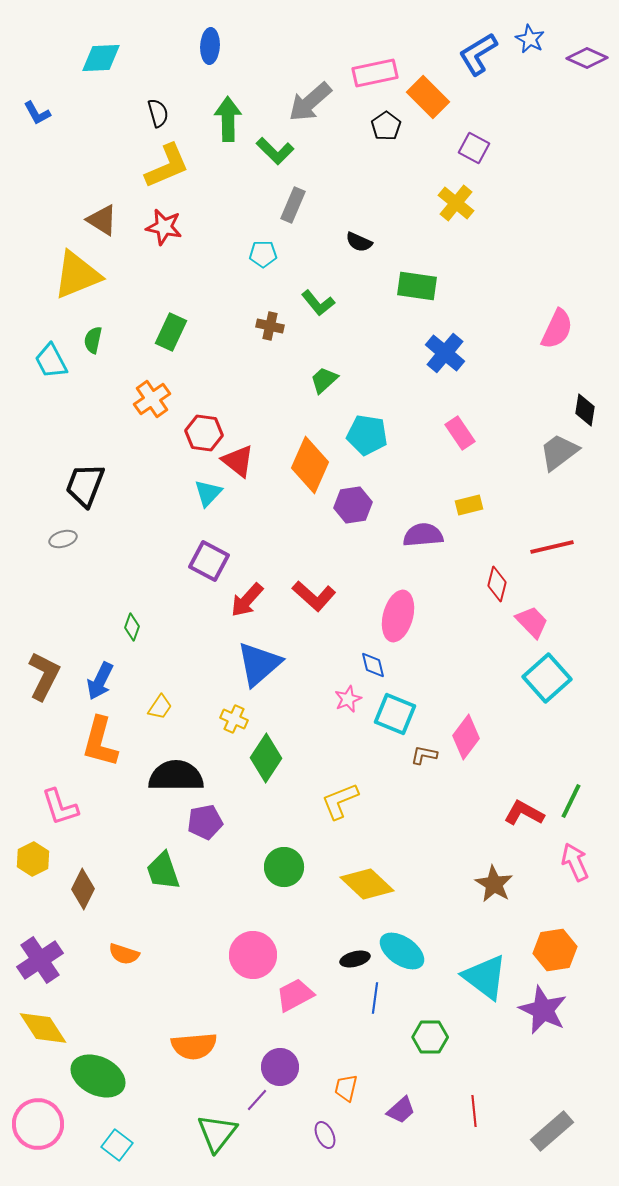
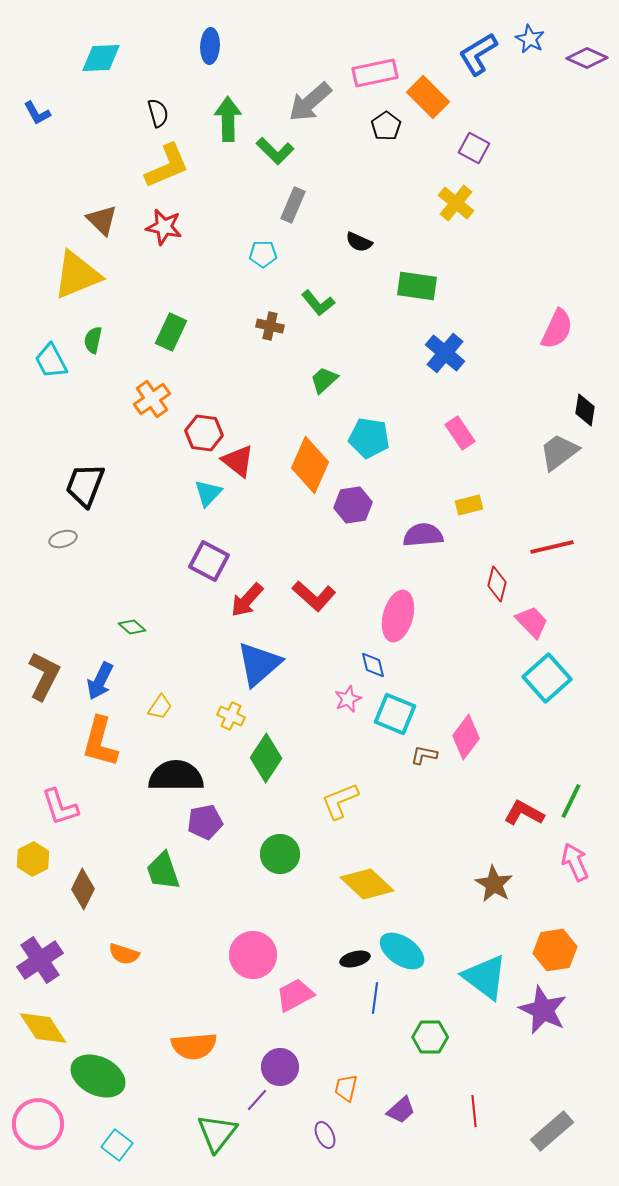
brown triangle at (102, 220): rotated 12 degrees clockwise
cyan pentagon at (367, 435): moved 2 px right, 3 px down
green diamond at (132, 627): rotated 68 degrees counterclockwise
yellow cross at (234, 719): moved 3 px left, 3 px up
green circle at (284, 867): moved 4 px left, 13 px up
